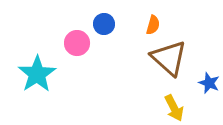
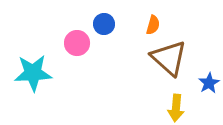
cyan star: moved 4 px left, 1 px up; rotated 30 degrees clockwise
blue star: rotated 20 degrees clockwise
yellow arrow: moved 2 px right; rotated 32 degrees clockwise
